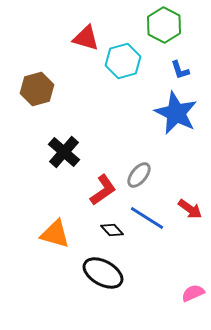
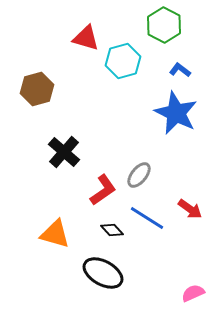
blue L-shape: rotated 145 degrees clockwise
